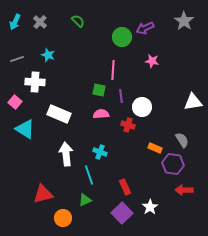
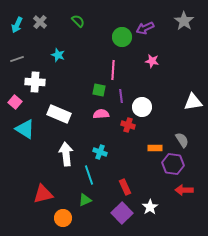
cyan arrow: moved 2 px right, 3 px down
cyan star: moved 10 px right
orange rectangle: rotated 24 degrees counterclockwise
